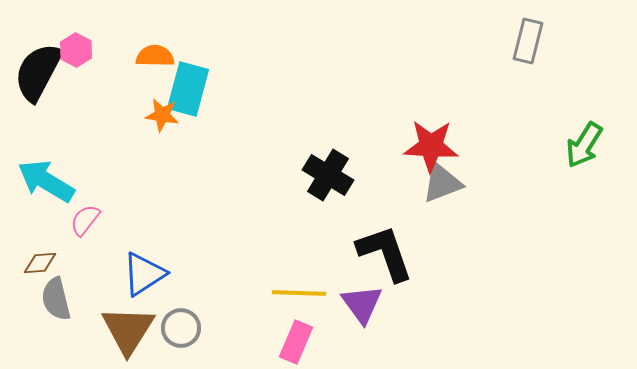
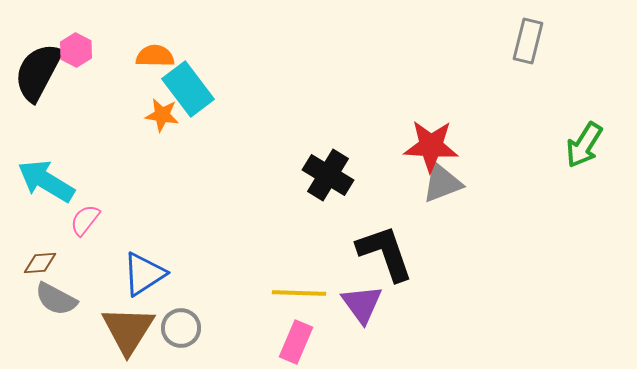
cyan rectangle: rotated 52 degrees counterclockwise
gray semicircle: rotated 48 degrees counterclockwise
